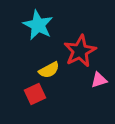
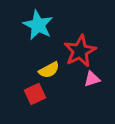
pink triangle: moved 7 px left, 1 px up
